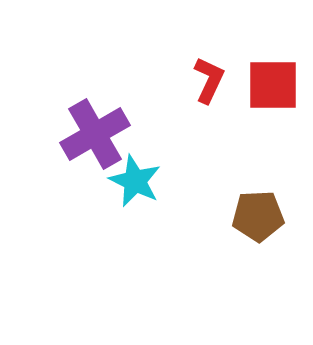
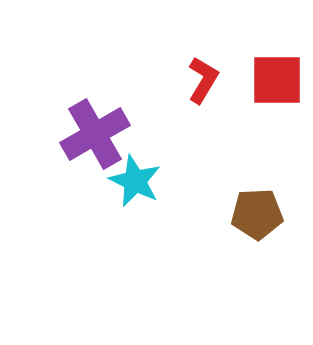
red L-shape: moved 6 px left; rotated 6 degrees clockwise
red square: moved 4 px right, 5 px up
brown pentagon: moved 1 px left, 2 px up
